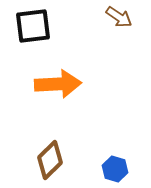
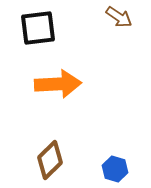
black square: moved 5 px right, 2 px down
